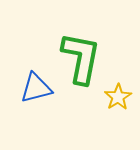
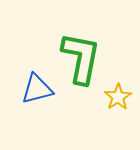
blue triangle: moved 1 px right, 1 px down
